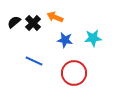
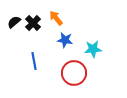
orange arrow: moved 1 px right, 1 px down; rotated 28 degrees clockwise
cyan star: moved 11 px down
blue line: rotated 54 degrees clockwise
